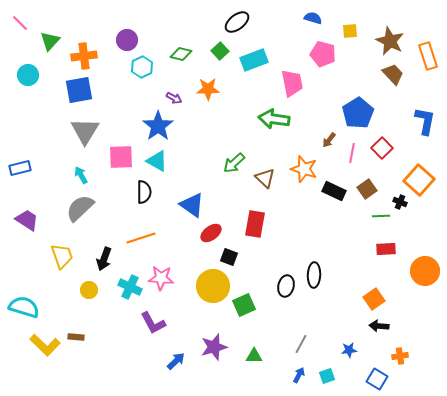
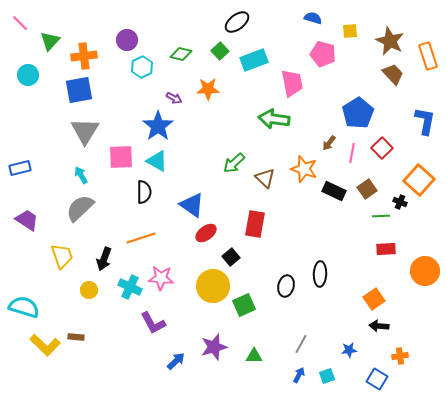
brown arrow at (329, 140): moved 3 px down
red ellipse at (211, 233): moved 5 px left
black square at (229, 257): moved 2 px right; rotated 30 degrees clockwise
black ellipse at (314, 275): moved 6 px right, 1 px up
